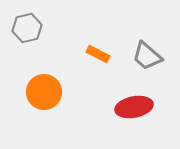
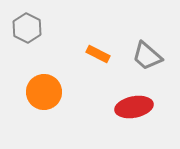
gray hexagon: rotated 20 degrees counterclockwise
